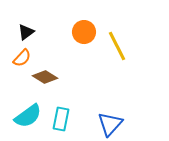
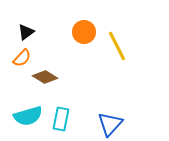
cyan semicircle: rotated 20 degrees clockwise
